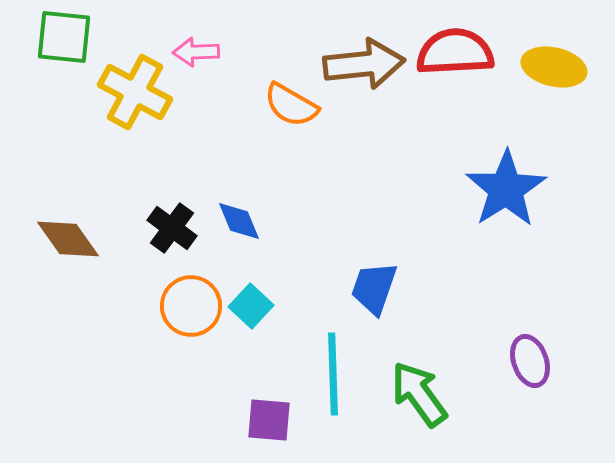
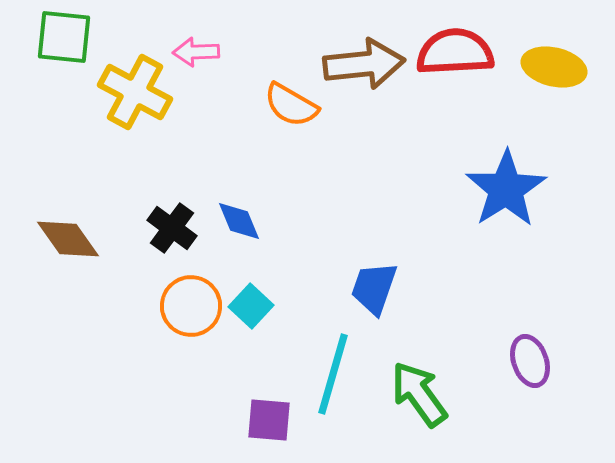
cyan line: rotated 18 degrees clockwise
